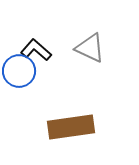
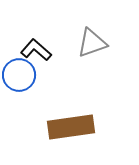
gray triangle: moved 2 px right, 5 px up; rotated 44 degrees counterclockwise
blue circle: moved 4 px down
